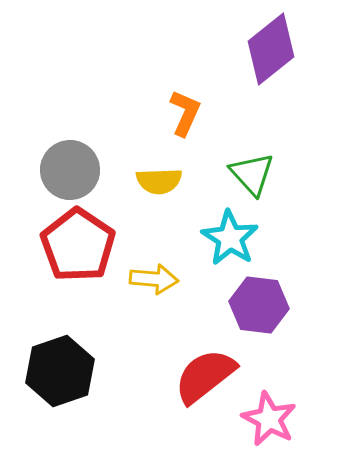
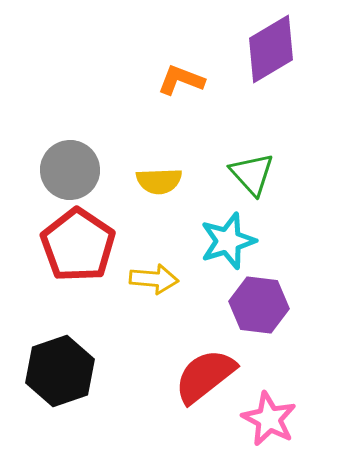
purple diamond: rotated 8 degrees clockwise
orange L-shape: moved 4 px left, 33 px up; rotated 93 degrees counterclockwise
cyan star: moved 2 px left, 3 px down; rotated 22 degrees clockwise
